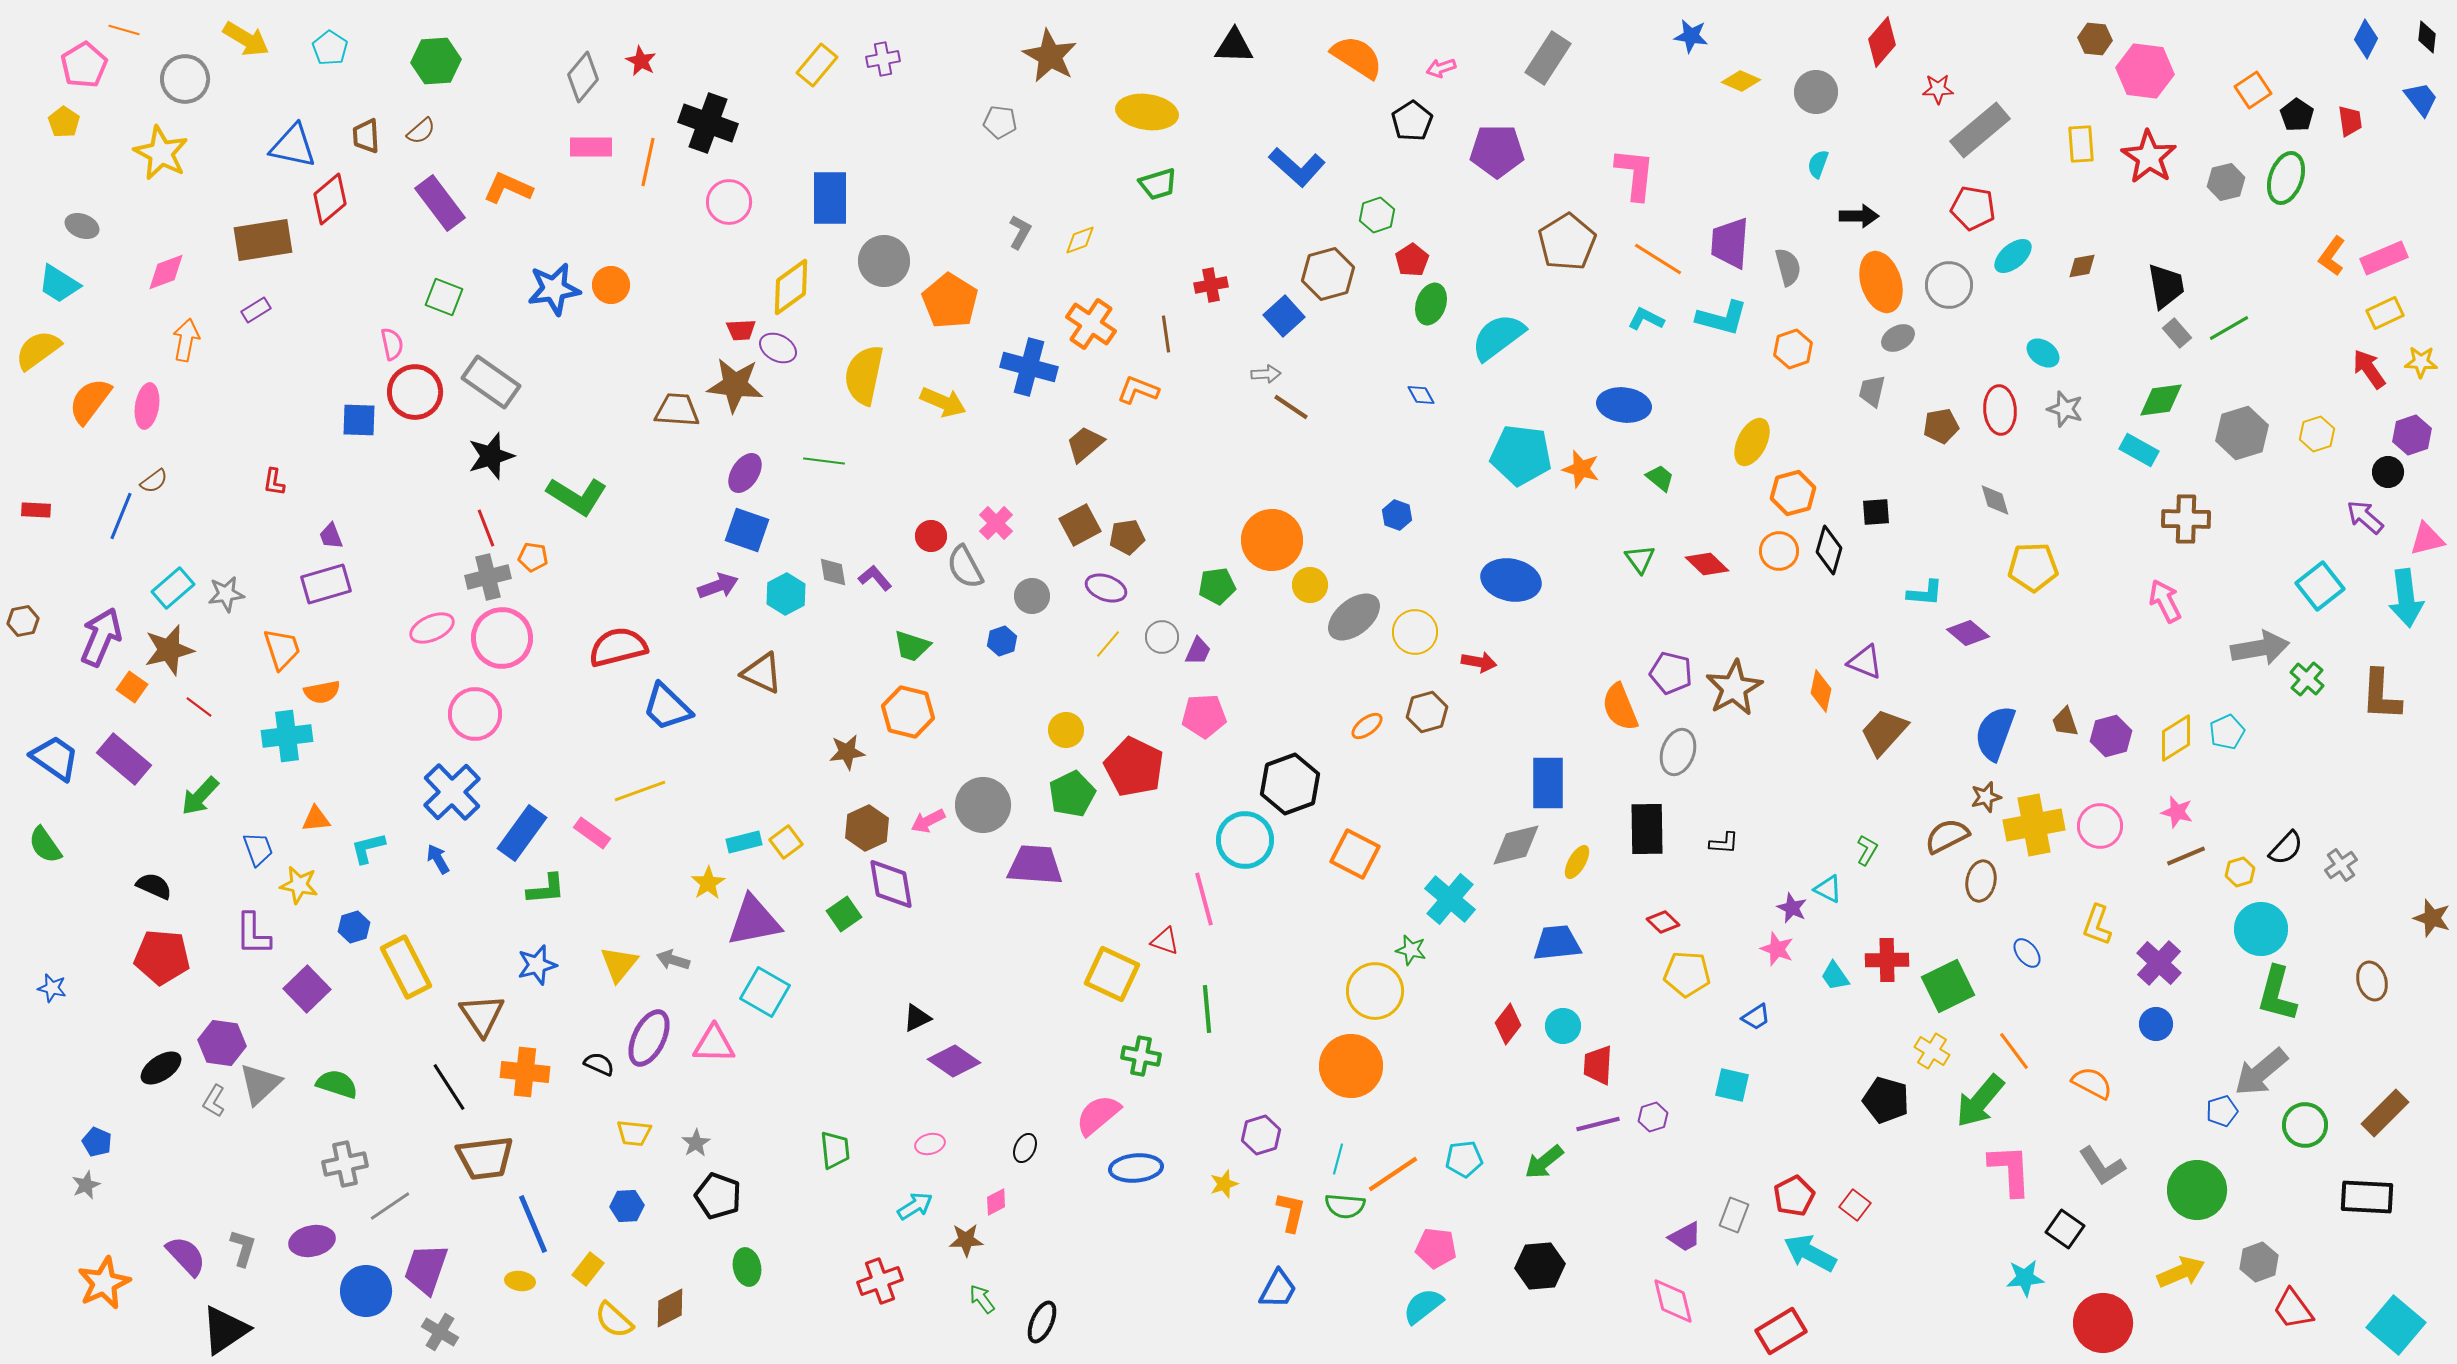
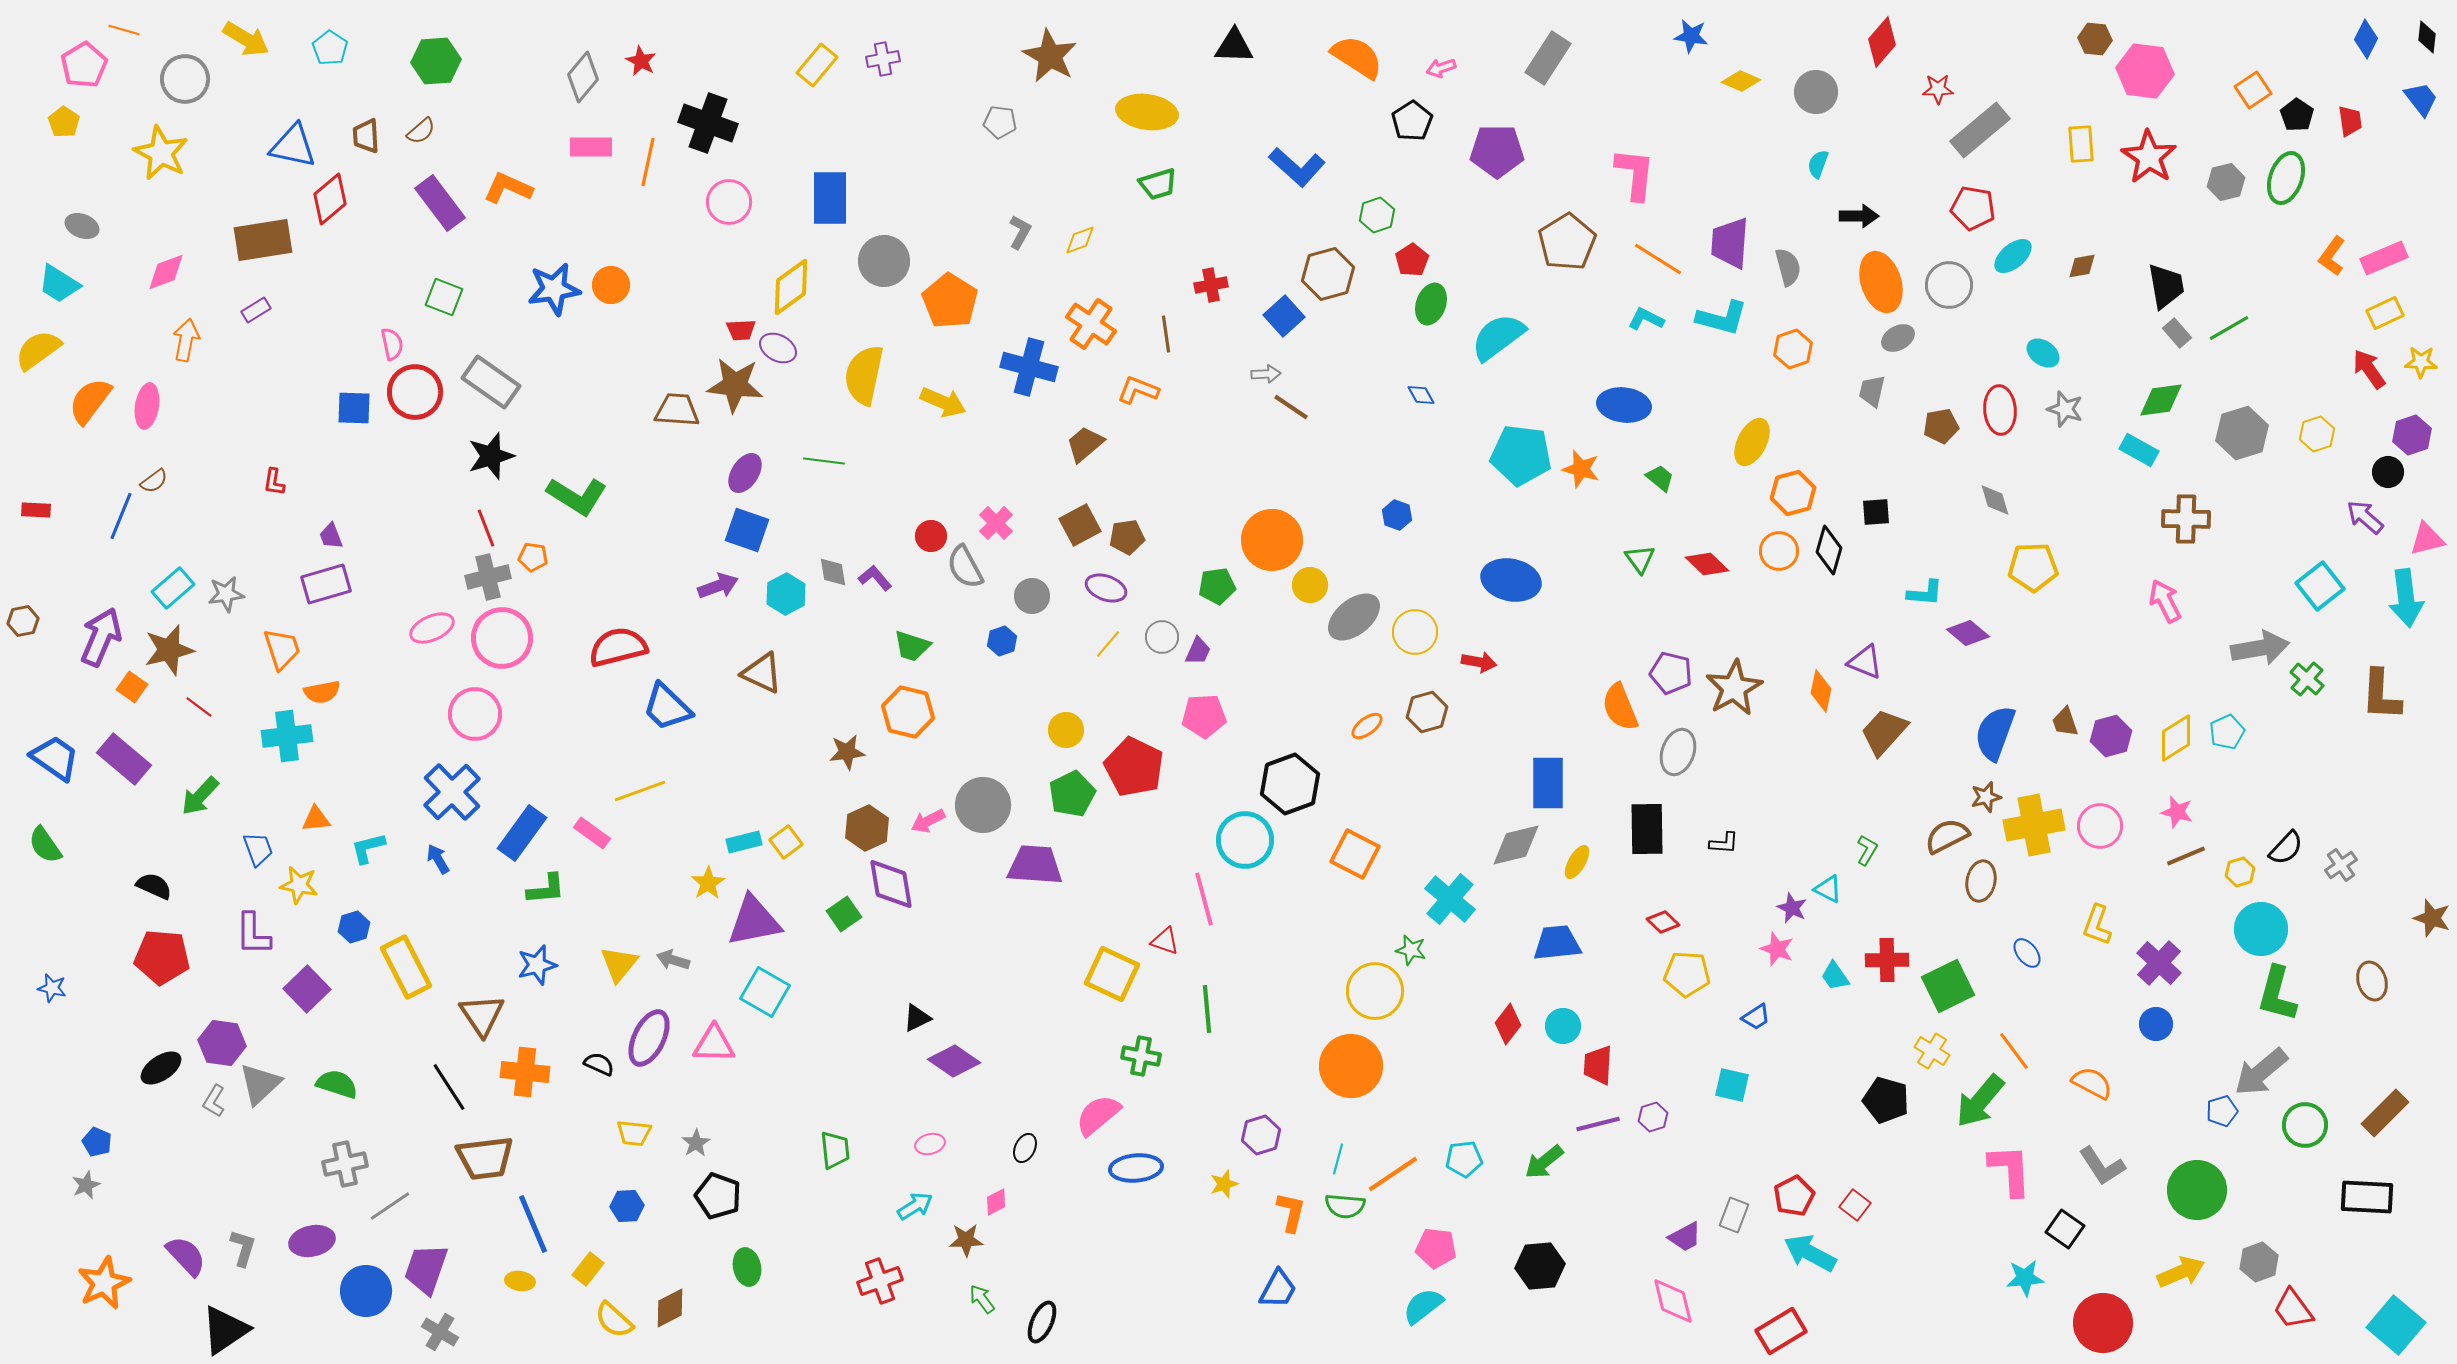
blue square at (359, 420): moved 5 px left, 12 px up
